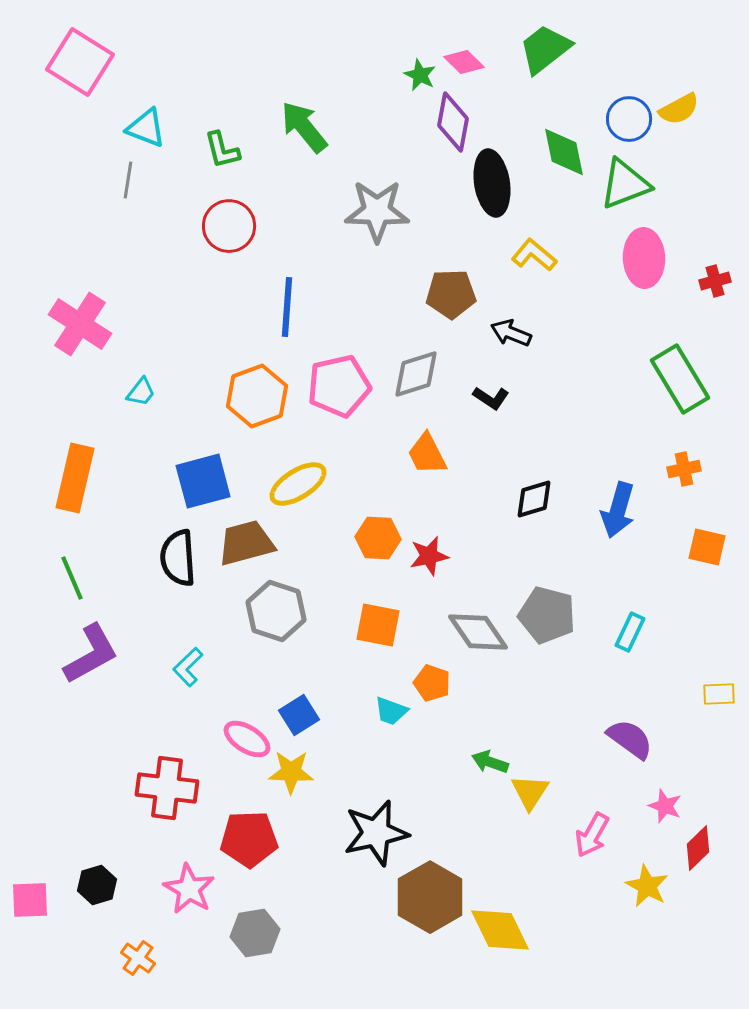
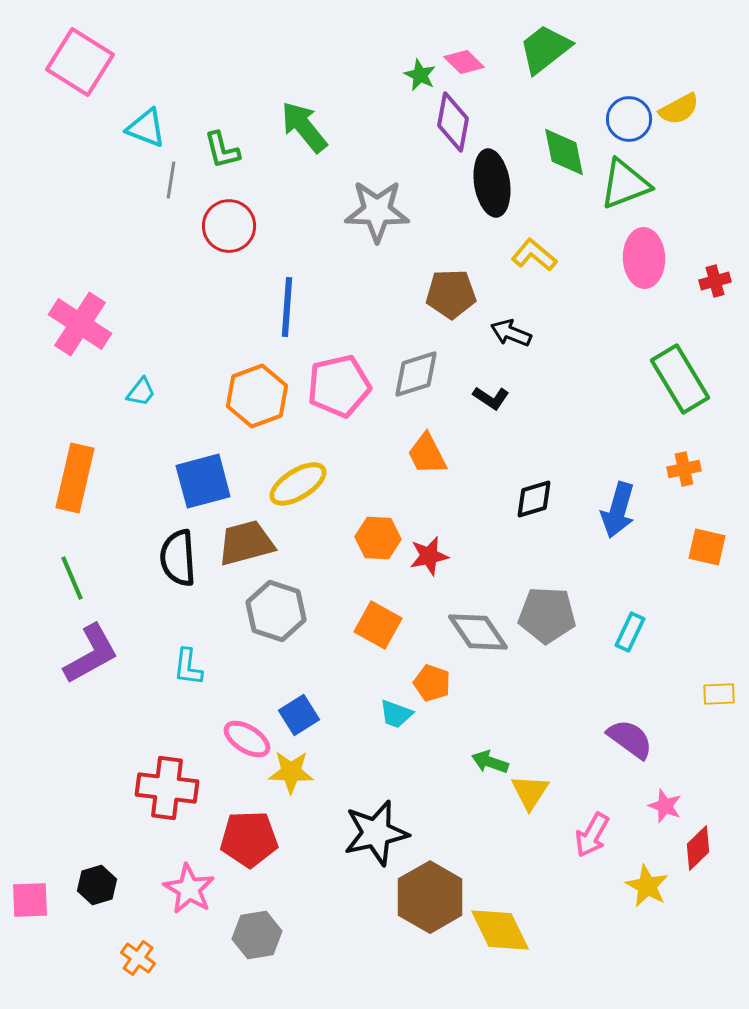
gray line at (128, 180): moved 43 px right
gray pentagon at (547, 615): rotated 12 degrees counterclockwise
orange square at (378, 625): rotated 18 degrees clockwise
cyan L-shape at (188, 667): rotated 39 degrees counterclockwise
cyan trapezoid at (391, 711): moved 5 px right, 3 px down
gray hexagon at (255, 933): moved 2 px right, 2 px down
